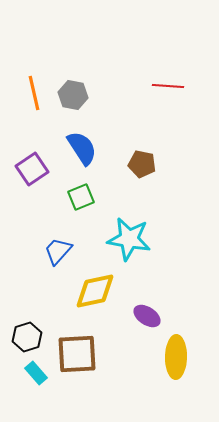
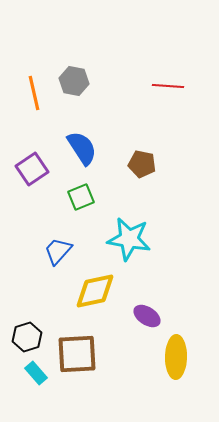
gray hexagon: moved 1 px right, 14 px up
